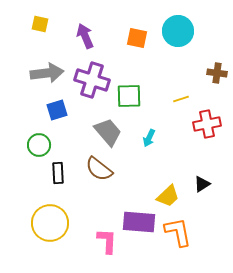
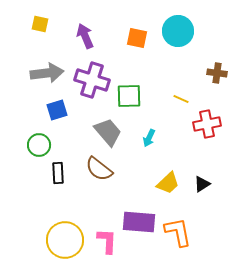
yellow line: rotated 42 degrees clockwise
yellow trapezoid: moved 13 px up
yellow circle: moved 15 px right, 17 px down
